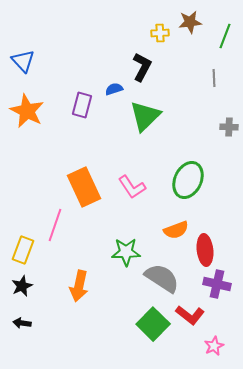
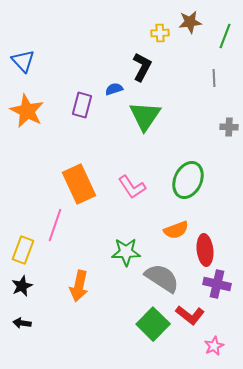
green triangle: rotated 12 degrees counterclockwise
orange rectangle: moved 5 px left, 3 px up
